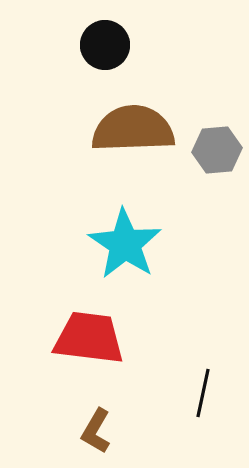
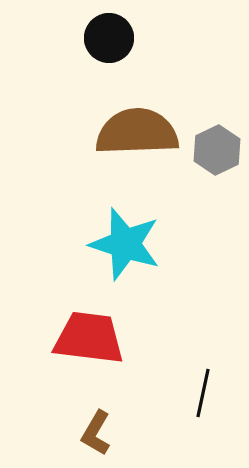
black circle: moved 4 px right, 7 px up
brown semicircle: moved 4 px right, 3 px down
gray hexagon: rotated 21 degrees counterclockwise
cyan star: rotated 16 degrees counterclockwise
brown L-shape: moved 2 px down
